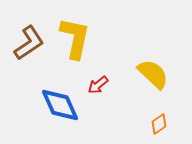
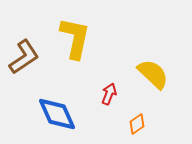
brown L-shape: moved 5 px left, 14 px down
red arrow: moved 11 px right, 9 px down; rotated 150 degrees clockwise
blue diamond: moved 3 px left, 9 px down
orange diamond: moved 22 px left
